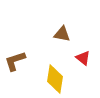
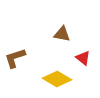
brown L-shape: moved 3 px up
yellow diamond: moved 2 px right; rotated 68 degrees counterclockwise
